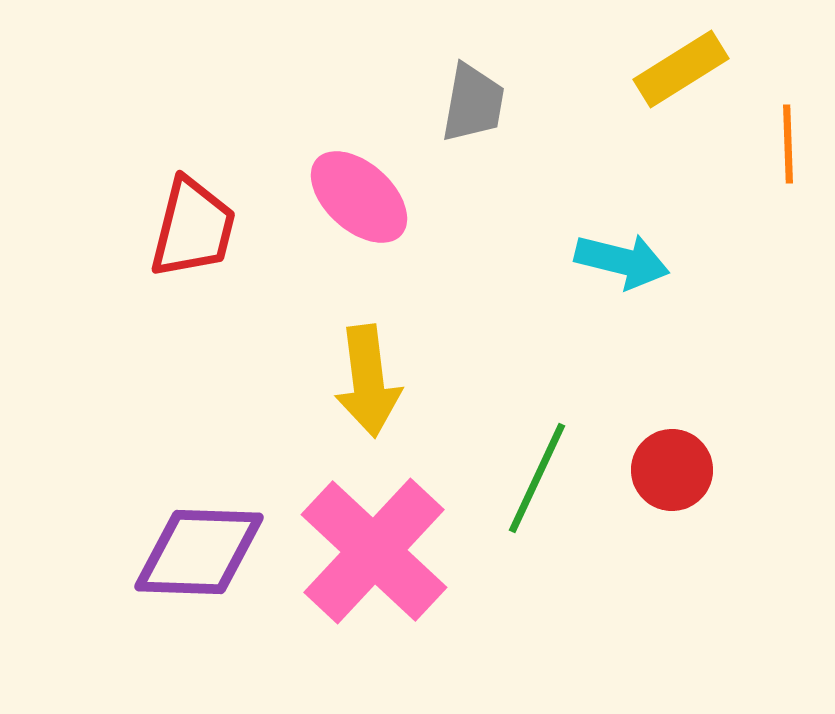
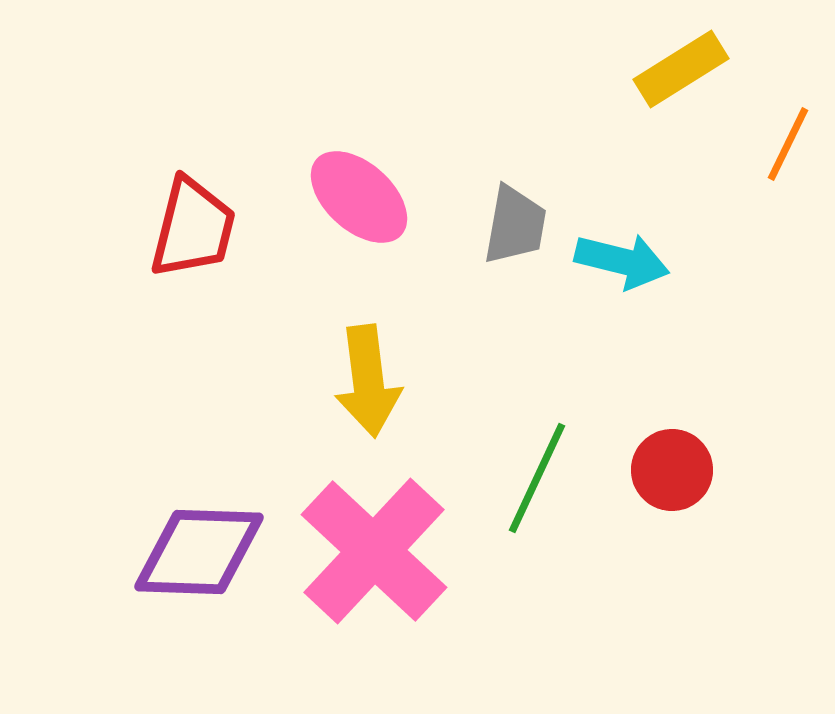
gray trapezoid: moved 42 px right, 122 px down
orange line: rotated 28 degrees clockwise
